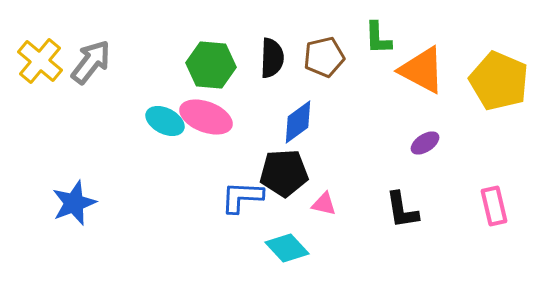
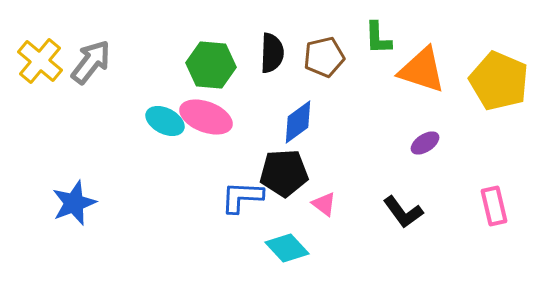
black semicircle: moved 5 px up
orange triangle: rotated 10 degrees counterclockwise
pink triangle: rotated 24 degrees clockwise
black L-shape: moved 1 px right, 2 px down; rotated 27 degrees counterclockwise
